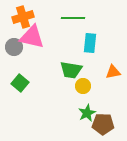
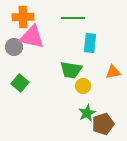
orange cross: rotated 15 degrees clockwise
brown pentagon: rotated 20 degrees counterclockwise
